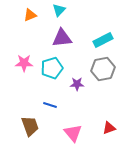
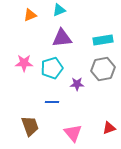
cyan triangle: rotated 24 degrees clockwise
cyan rectangle: rotated 18 degrees clockwise
blue line: moved 2 px right, 3 px up; rotated 16 degrees counterclockwise
